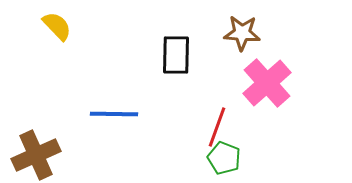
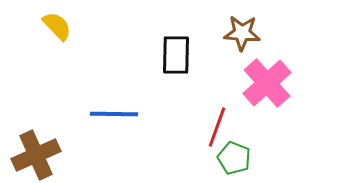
green pentagon: moved 10 px right
